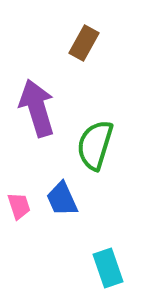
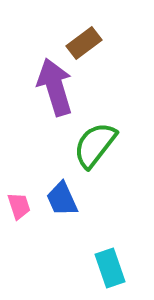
brown rectangle: rotated 24 degrees clockwise
purple arrow: moved 18 px right, 21 px up
green semicircle: rotated 21 degrees clockwise
cyan rectangle: moved 2 px right
